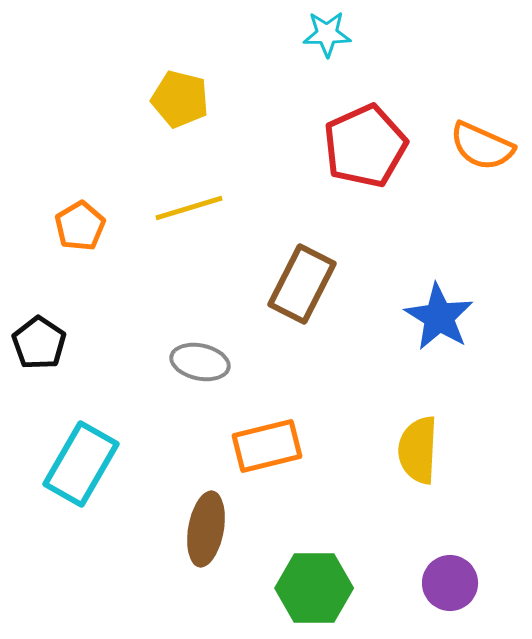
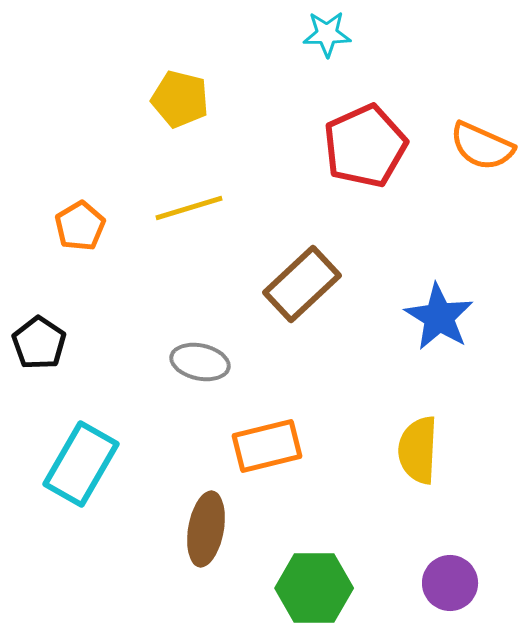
brown rectangle: rotated 20 degrees clockwise
